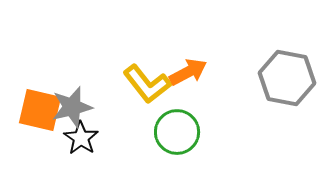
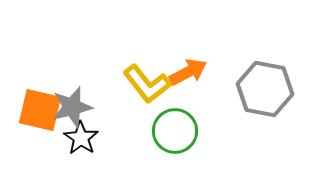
gray hexagon: moved 22 px left, 11 px down
green circle: moved 2 px left, 1 px up
